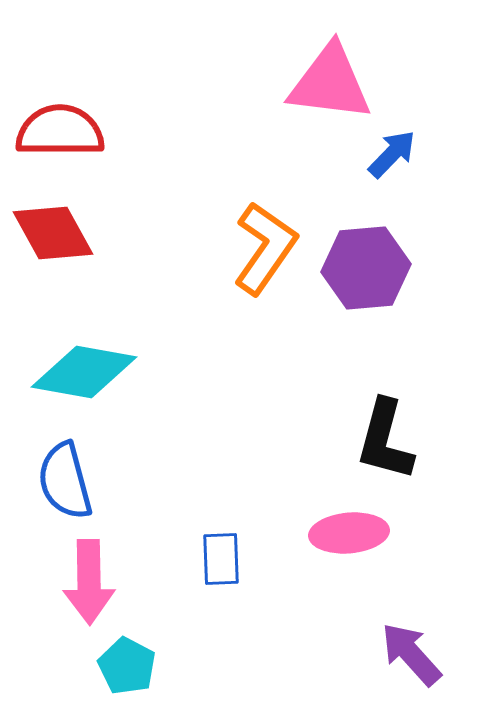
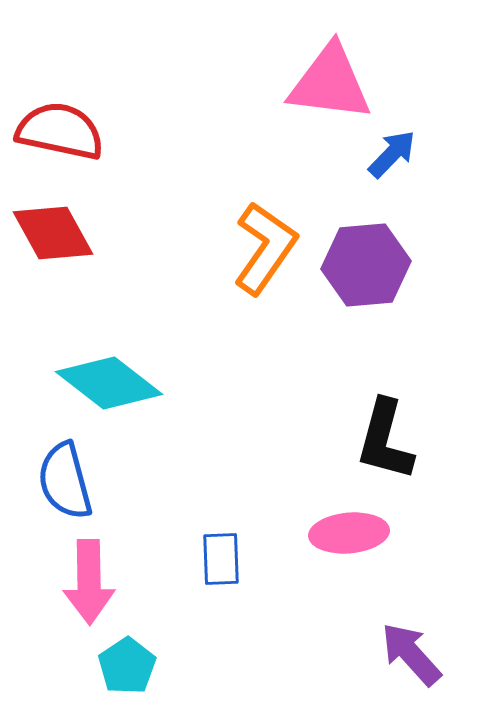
red semicircle: rotated 12 degrees clockwise
purple hexagon: moved 3 px up
cyan diamond: moved 25 px right, 11 px down; rotated 28 degrees clockwise
cyan pentagon: rotated 10 degrees clockwise
